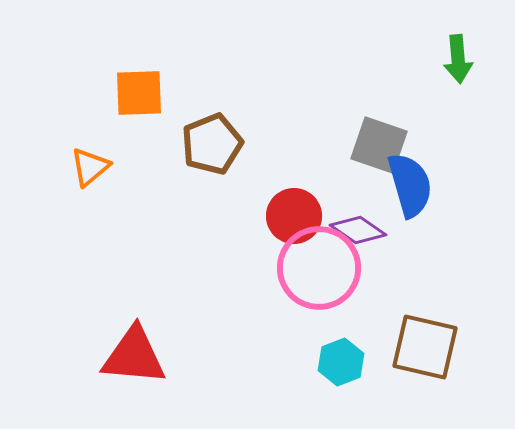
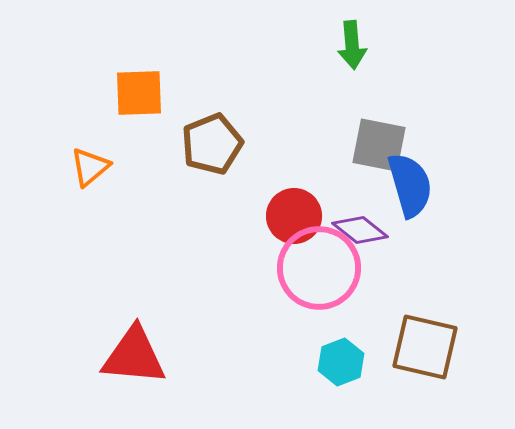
green arrow: moved 106 px left, 14 px up
gray square: rotated 8 degrees counterclockwise
purple diamond: moved 2 px right; rotated 4 degrees clockwise
